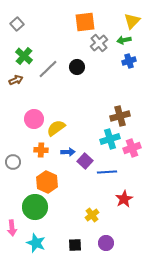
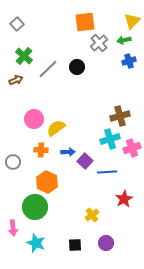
pink arrow: moved 1 px right
